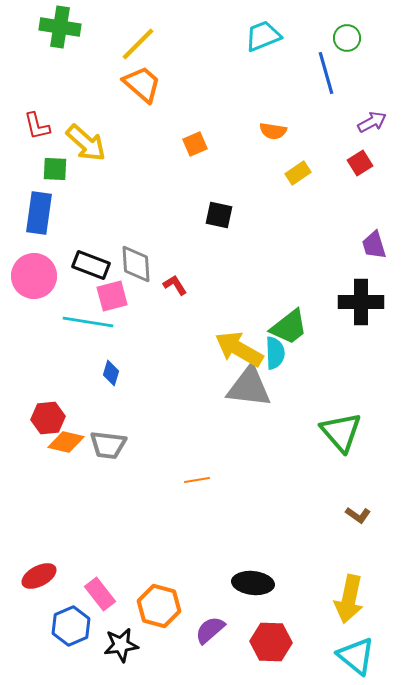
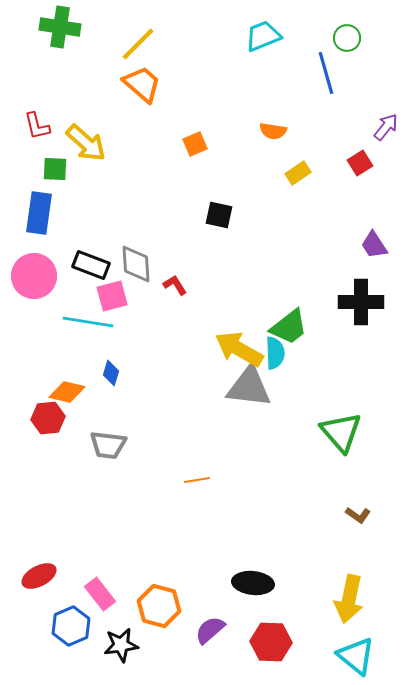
purple arrow at (372, 122): moved 14 px right, 5 px down; rotated 24 degrees counterclockwise
purple trapezoid at (374, 245): rotated 16 degrees counterclockwise
orange diamond at (66, 442): moved 1 px right, 50 px up
